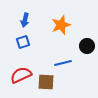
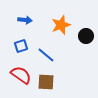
blue arrow: rotated 96 degrees counterclockwise
blue square: moved 2 px left, 4 px down
black circle: moved 1 px left, 10 px up
blue line: moved 17 px left, 8 px up; rotated 54 degrees clockwise
red semicircle: rotated 60 degrees clockwise
